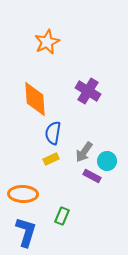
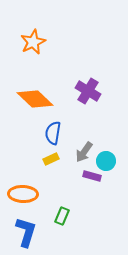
orange star: moved 14 px left
orange diamond: rotated 42 degrees counterclockwise
cyan circle: moved 1 px left
purple rectangle: rotated 12 degrees counterclockwise
